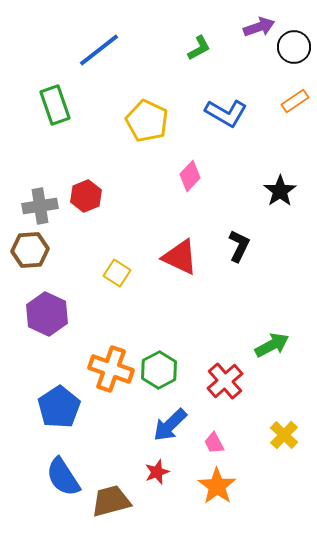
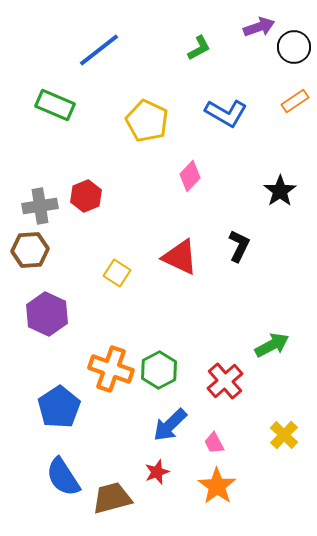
green rectangle: rotated 48 degrees counterclockwise
brown trapezoid: moved 1 px right, 3 px up
